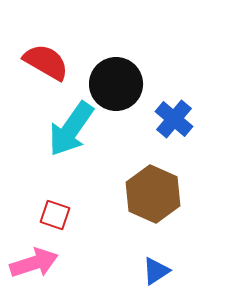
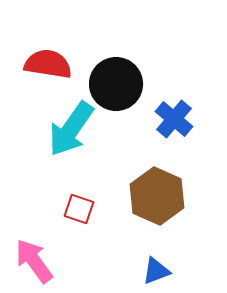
red semicircle: moved 2 px right, 2 px down; rotated 21 degrees counterclockwise
brown hexagon: moved 4 px right, 2 px down
red square: moved 24 px right, 6 px up
pink arrow: moved 2 px up; rotated 108 degrees counterclockwise
blue triangle: rotated 12 degrees clockwise
